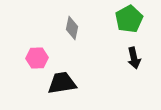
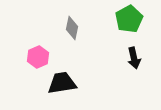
pink hexagon: moved 1 px right, 1 px up; rotated 20 degrees counterclockwise
